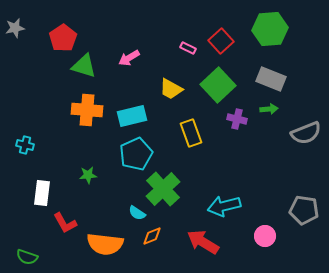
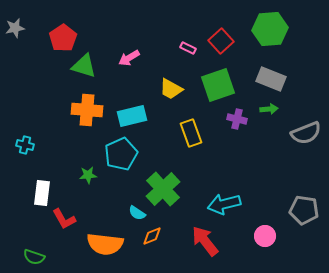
green square: rotated 24 degrees clockwise
cyan pentagon: moved 15 px left
cyan arrow: moved 2 px up
red L-shape: moved 1 px left, 4 px up
red arrow: moved 2 px right, 1 px up; rotated 20 degrees clockwise
green semicircle: moved 7 px right
